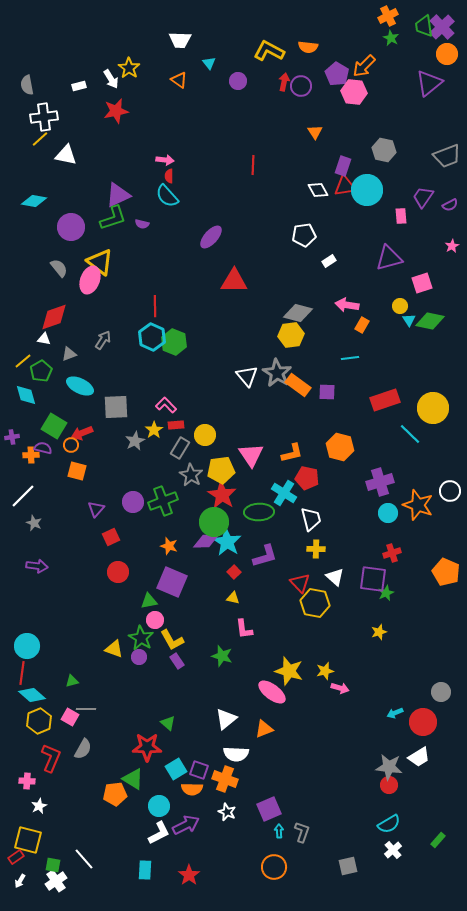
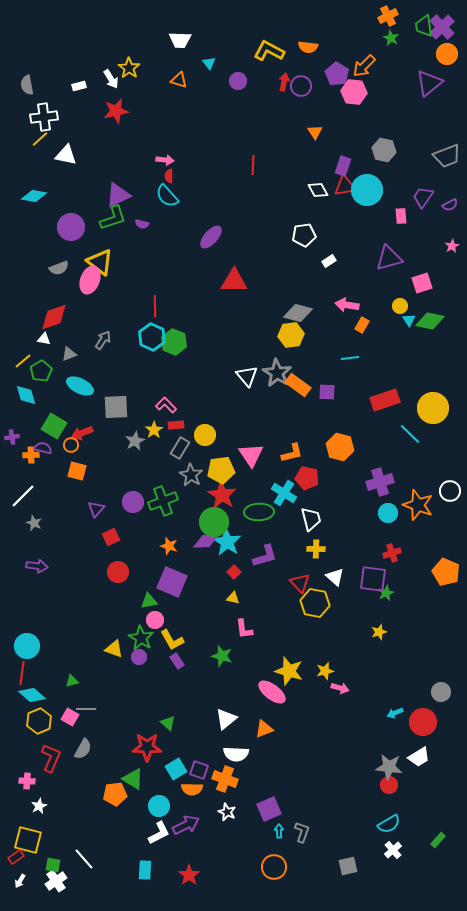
orange triangle at (179, 80): rotated 18 degrees counterclockwise
cyan diamond at (34, 201): moved 5 px up
gray semicircle at (59, 268): rotated 108 degrees clockwise
